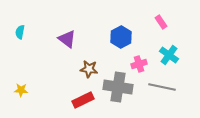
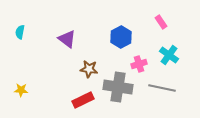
gray line: moved 1 px down
